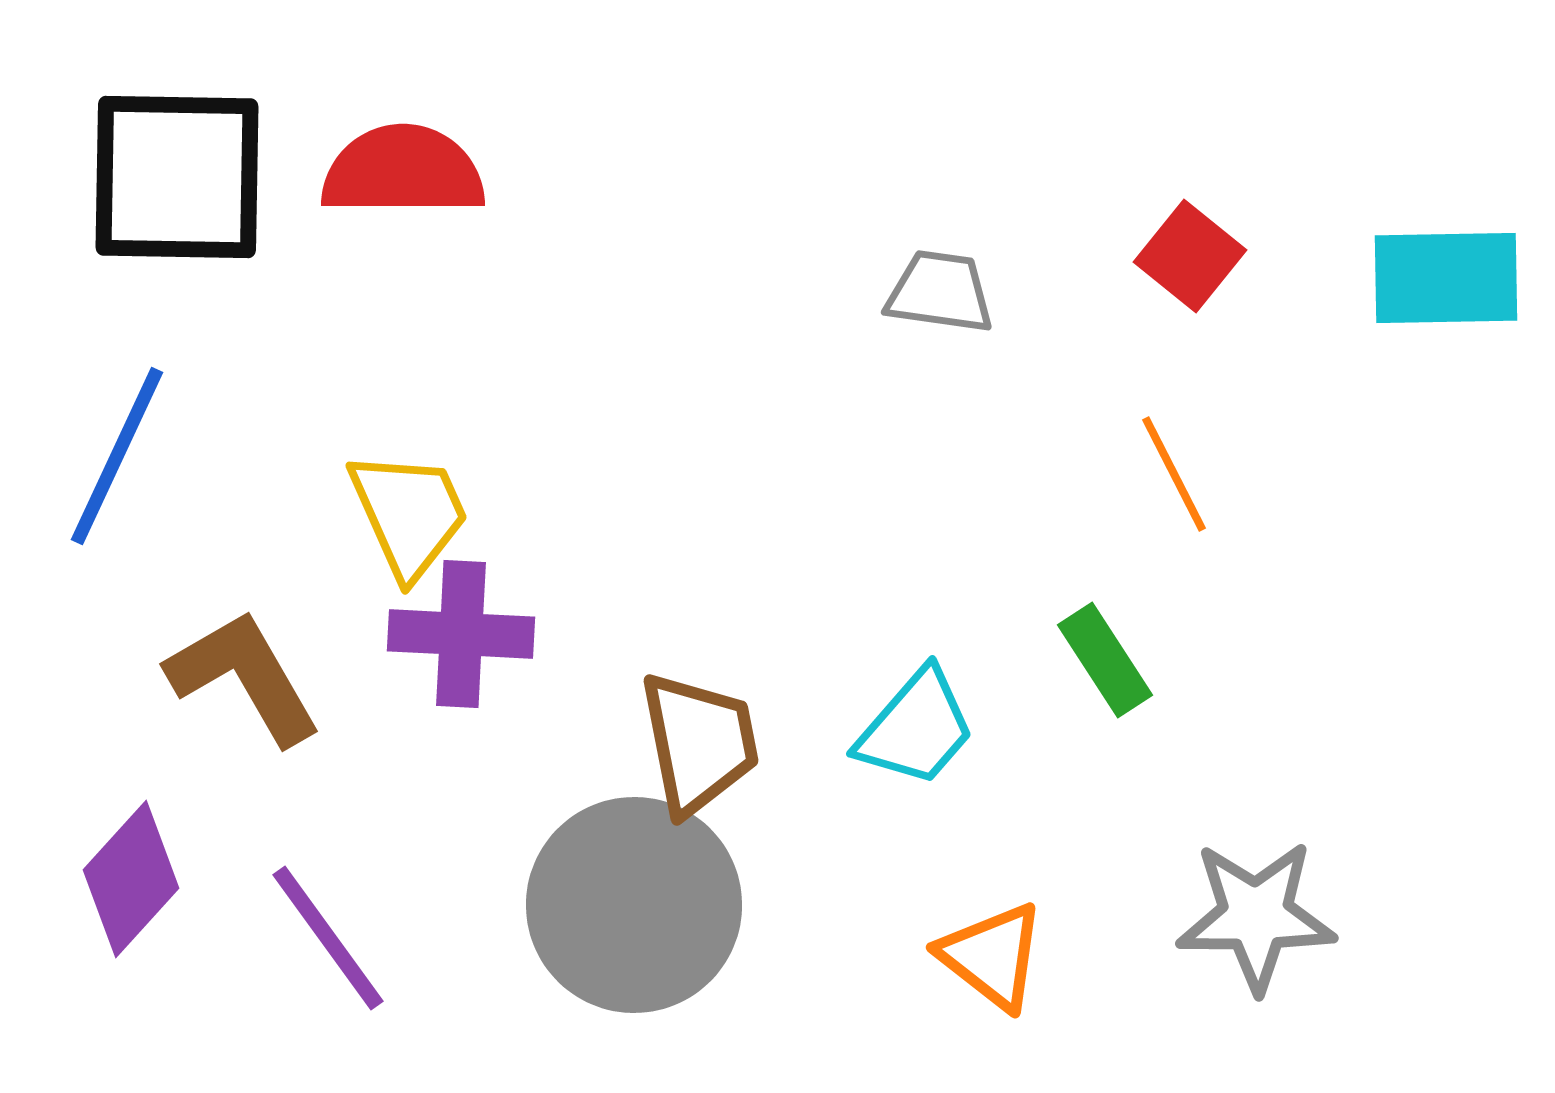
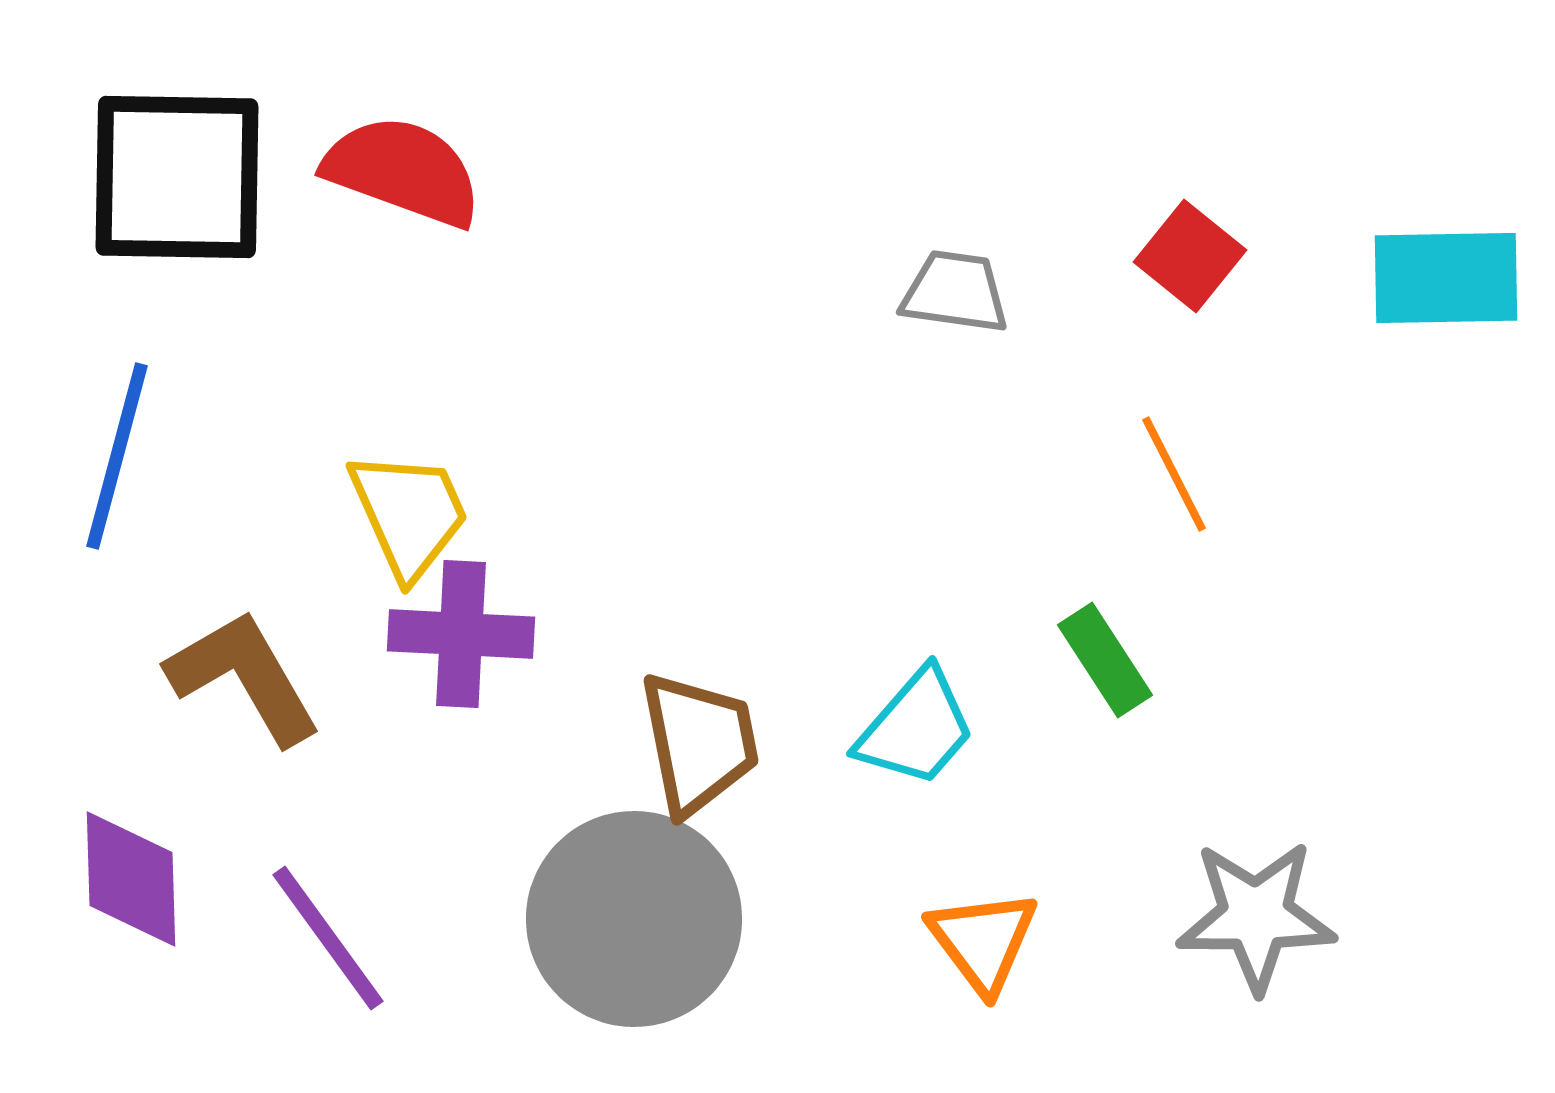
red semicircle: rotated 20 degrees clockwise
gray trapezoid: moved 15 px right
blue line: rotated 10 degrees counterclockwise
purple diamond: rotated 44 degrees counterclockwise
gray circle: moved 14 px down
orange triangle: moved 9 px left, 15 px up; rotated 15 degrees clockwise
